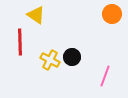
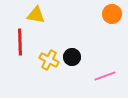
yellow triangle: rotated 24 degrees counterclockwise
yellow cross: moved 1 px left
pink line: rotated 50 degrees clockwise
